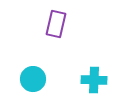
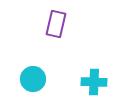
cyan cross: moved 2 px down
